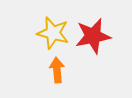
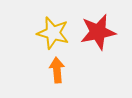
red star: moved 5 px right, 4 px up
